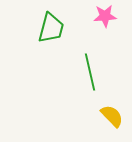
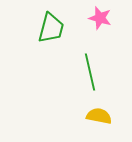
pink star: moved 5 px left, 2 px down; rotated 20 degrees clockwise
yellow semicircle: moved 13 px left; rotated 35 degrees counterclockwise
